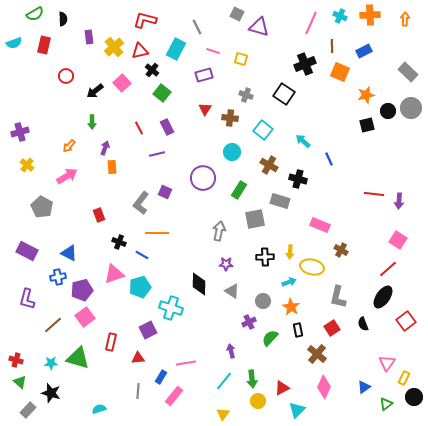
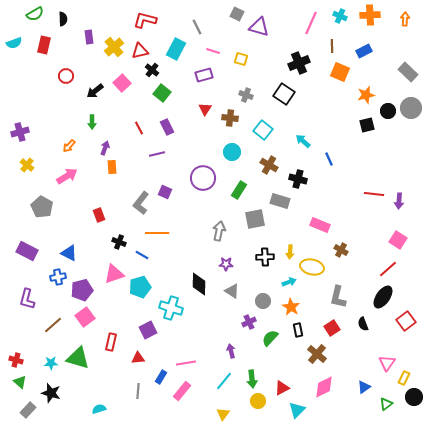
black cross at (305, 64): moved 6 px left, 1 px up
pink diamond at (324, 387): rotated 40 degrees clockwise
pink rectangle at (174, 396): moved 8 px right, 5 px up
